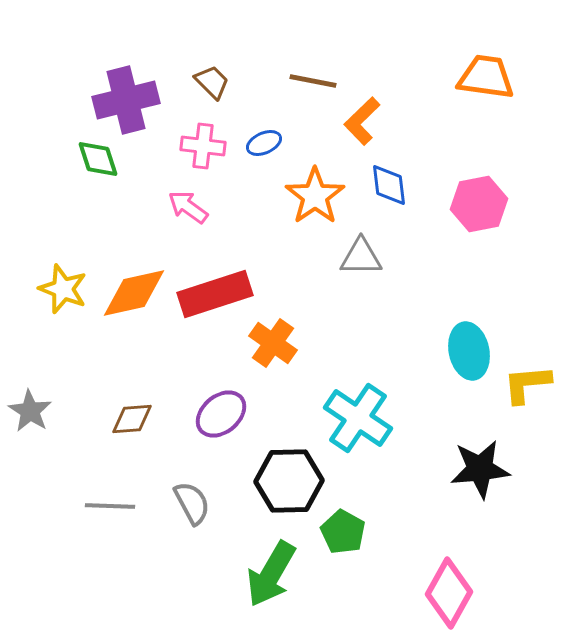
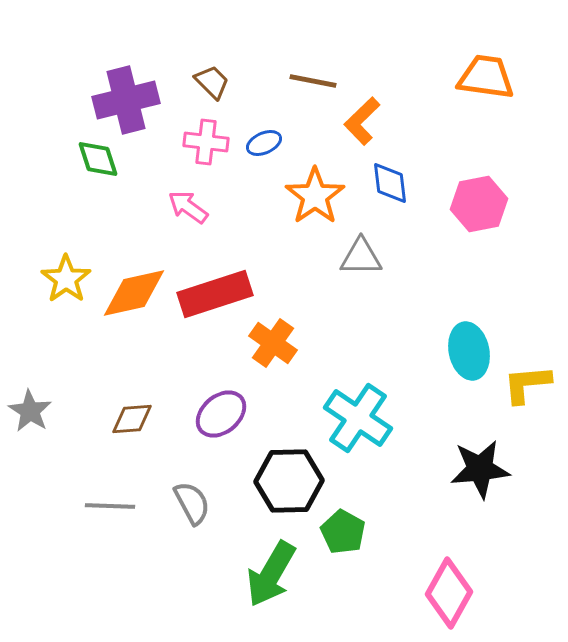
pink cross: moved 3 px right, 4 px up
blue diamond: moved 1 px right, 2 px up
yellow star: moved 3 px right, 10 px up; rotated 15 degrees clockwise
